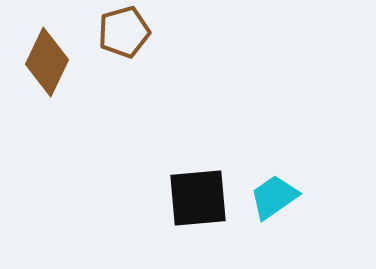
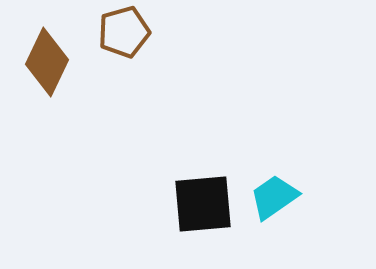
black square: moved 5 px right, 6 px down
